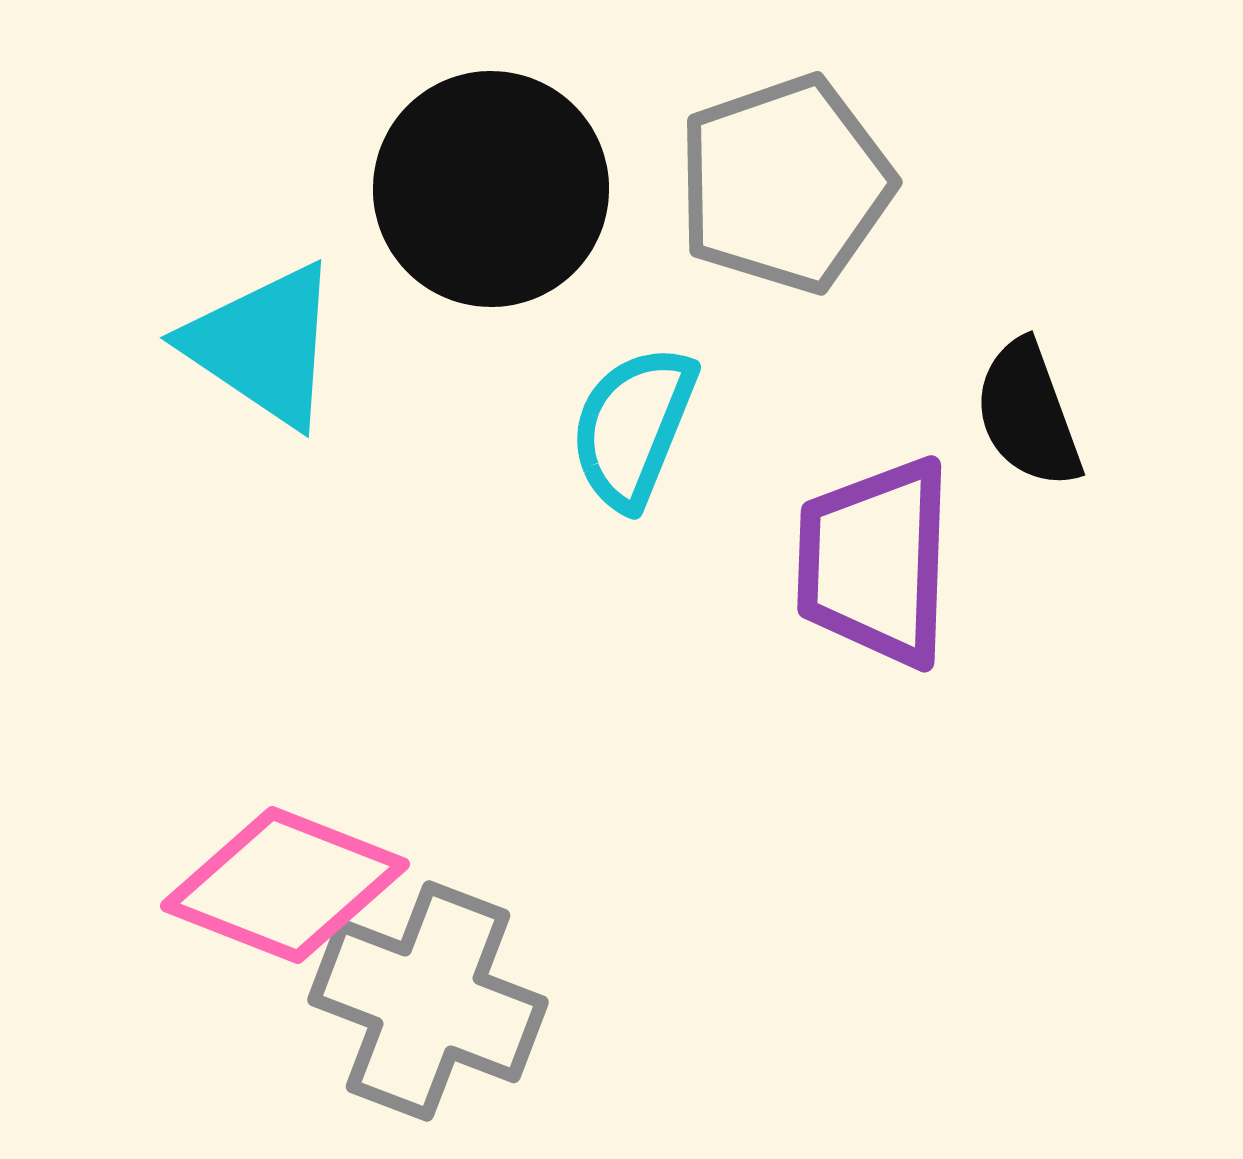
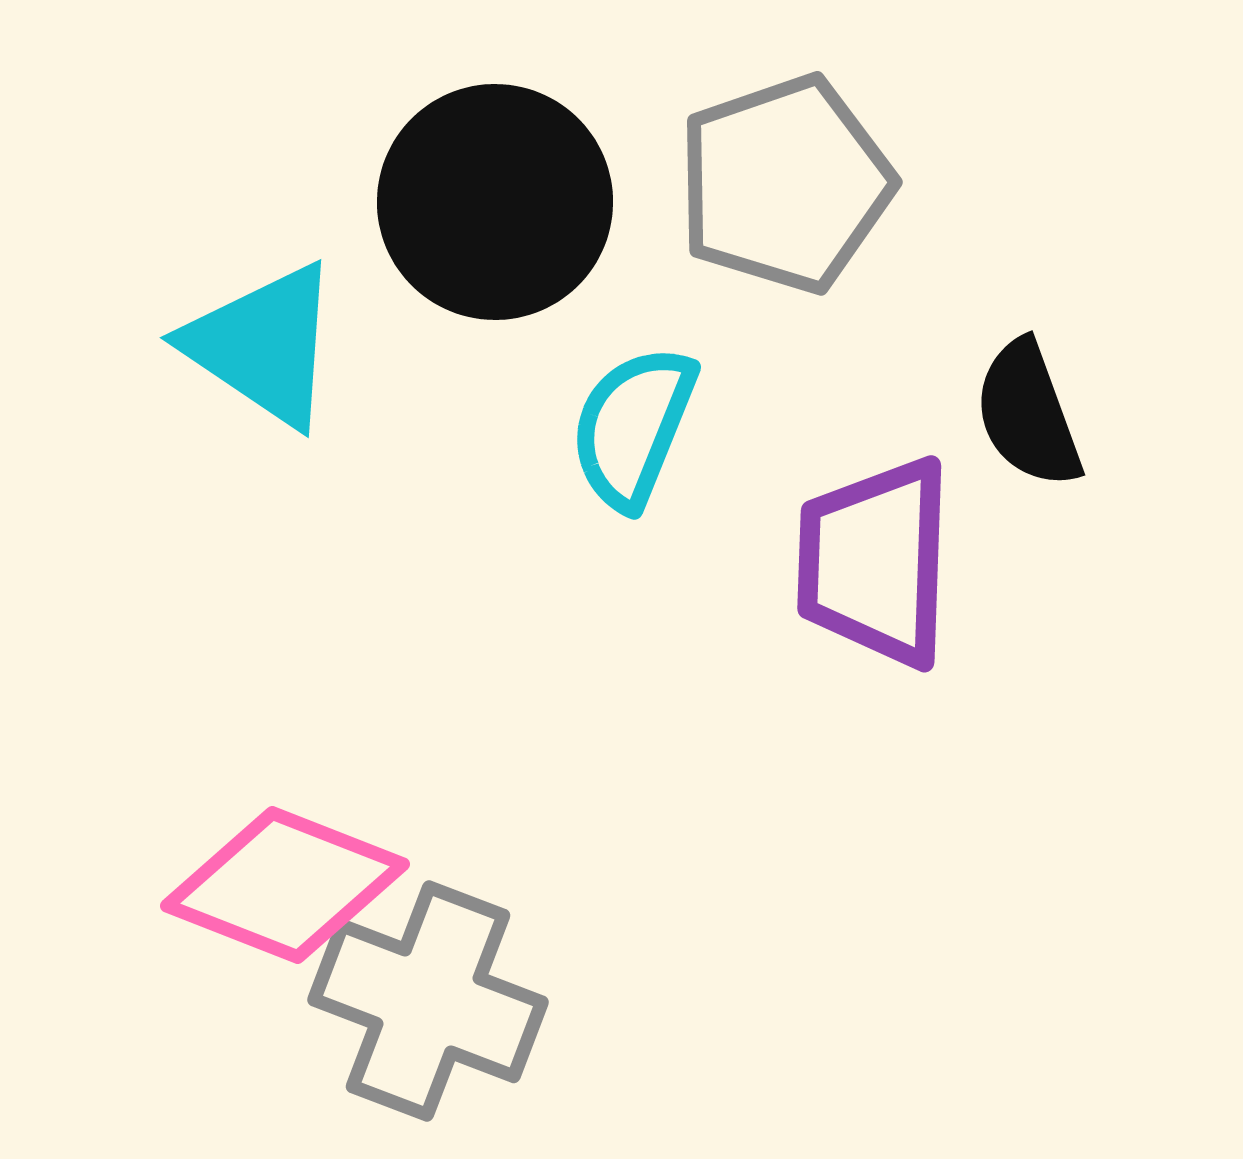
black circle: moved 4 px right, 13 px down
